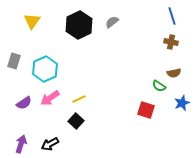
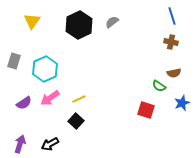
purple arrow: moved 1 px left
